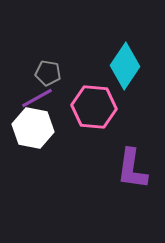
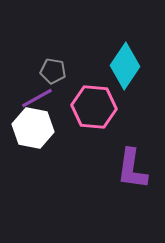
gray pentagon: moved 5 px right, 2 px up
